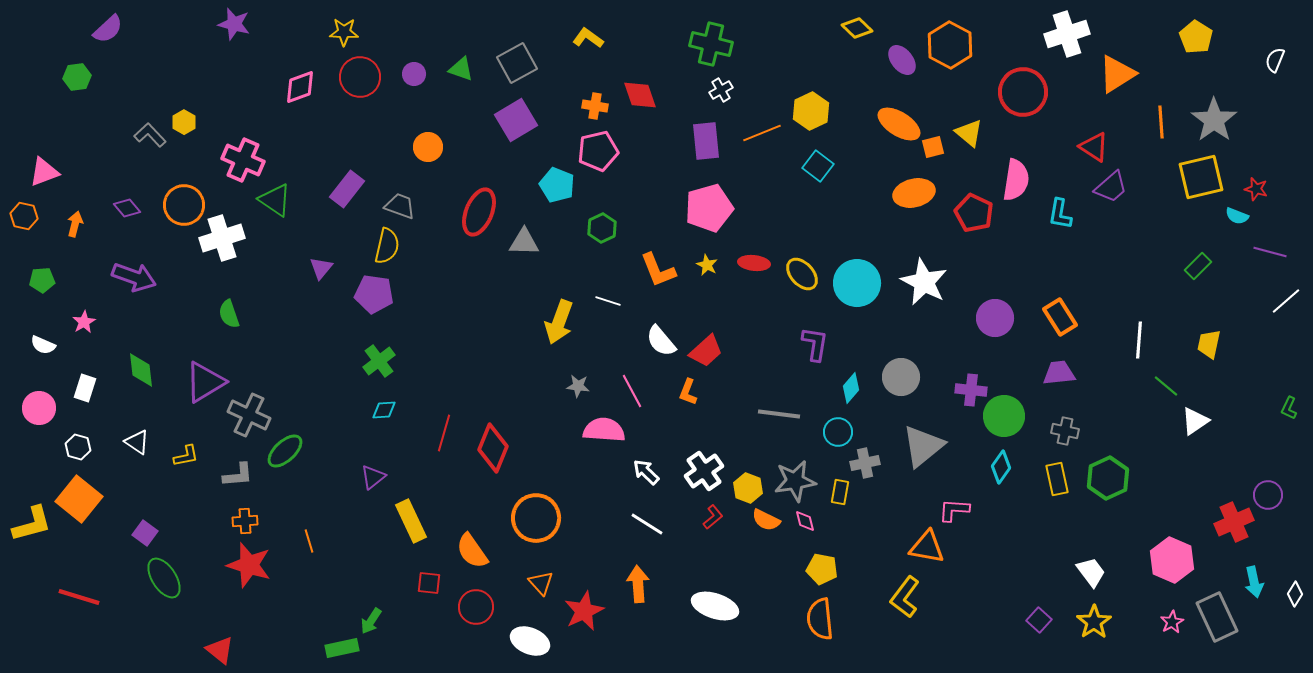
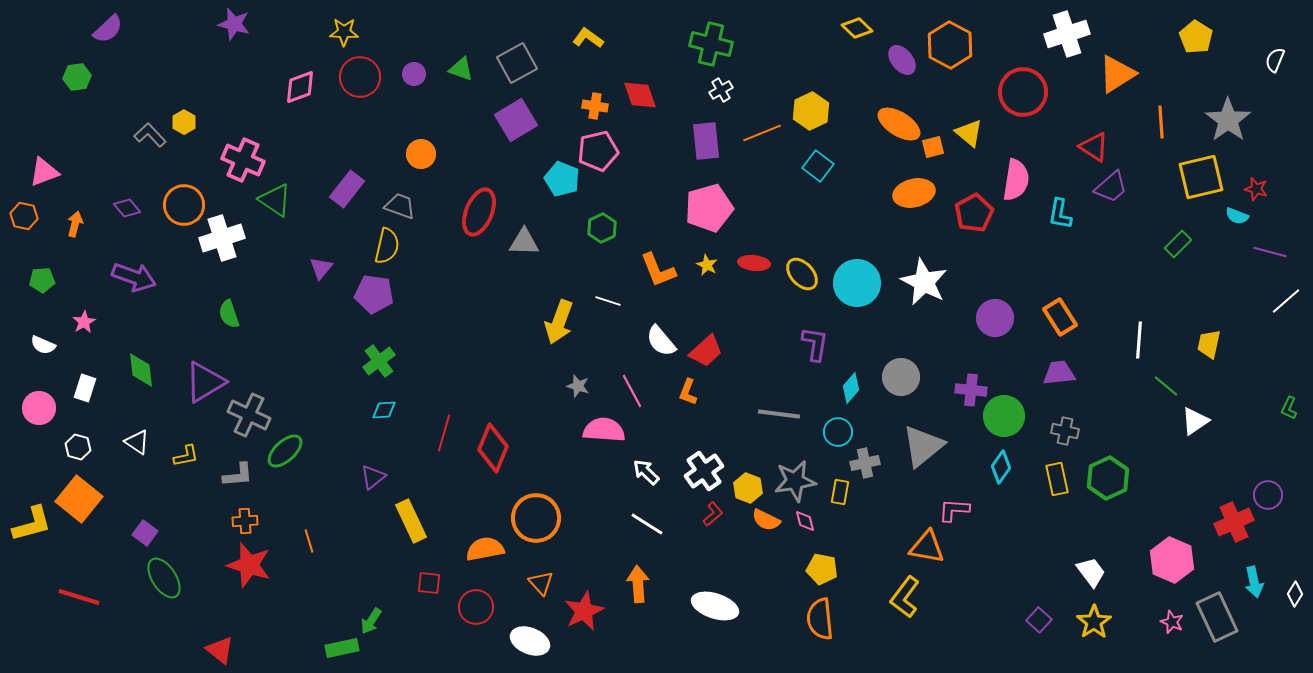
gray star at (1214, 120): moved 14 px right
orange circle at (428, 147): moved 7 px left, 7 px down
cyan pentagon at (557, 185): moved 5 px right, 6 px up
red pentagon at (974, 213): rotated 18 degrees clockwise
green rectangle at (1198, 266): moved 20 px left, 22 px up
gray star at (578, 386): rotated 10 degrees clockwise
red L-shape at (713, 517): moved 3 px up
orange semicircle at (472, 551): moved 13 px right, 2 px up; rotated 114 degrees clockwise
pink star at (1172, 622): rotated 20 degrees counterclockwise
